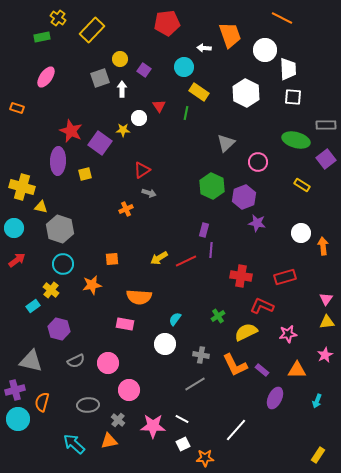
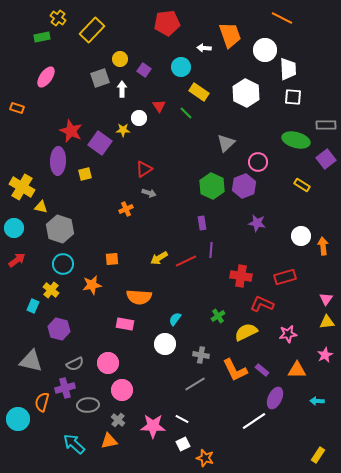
cyan circle at (184, 67): moved 3 px left
green line at (186, 113): rotated 56 degrees counterclockwise
red triangle at (142, 170): moved 2 px right, 1 px up
yellow cross at (22, 187): rotated 15 degrees clockwise
purple hexagon at (244, 197): moved 11 px up
purple rectangle at (204, 230): moved 2 px left, 7 px up; rotated 24 degrees counterclockwise
white circle at (301, 233): moved 3 px down
cyan rectangle at (33, 306): rotated 32 degrees counterclockwise
red L-shape at (262, 306): moved 2 px up
gray semicircle at (76, 361): moved 1 px left, 3 px down
orange L-shape at (235, 365): moved 5 px down
purple cross at (15, 390): moved 50 px right, 2 px up
pink circle at (129, 390): moved 7 px left
cyan arrow at (317, 401): rotated 72 degrees clockwise
white line at (236, 430): moved 18 px right, 9 px up; rotated 15 degrees clockwise
orange star at (205, 458): rotated 18 degrees clockwise
